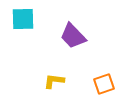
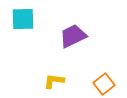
purple trapezoid: rotated 108 degrees clockwise
orange square: rotated 20 degrees counterclockwise
